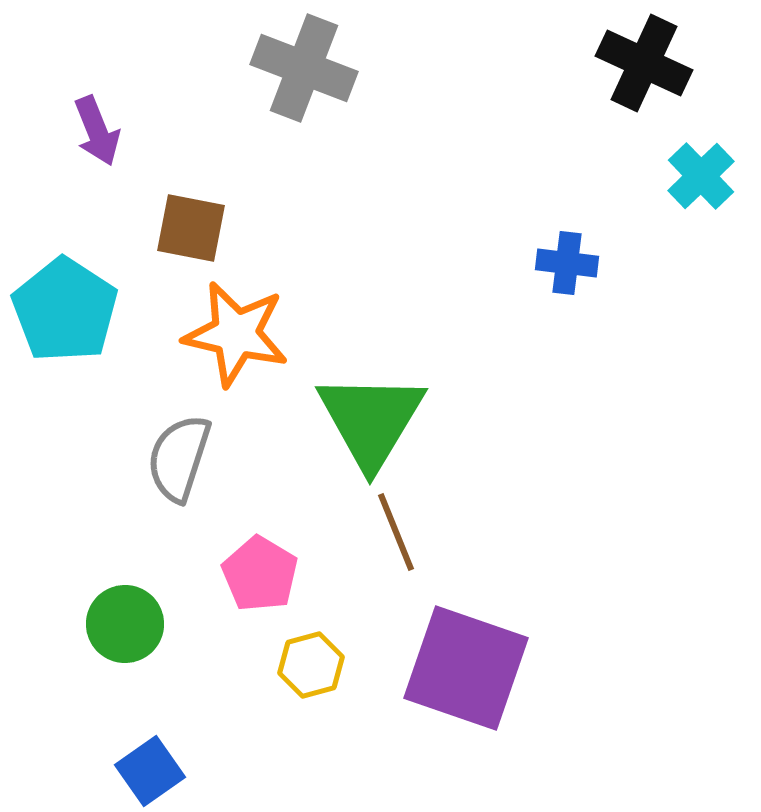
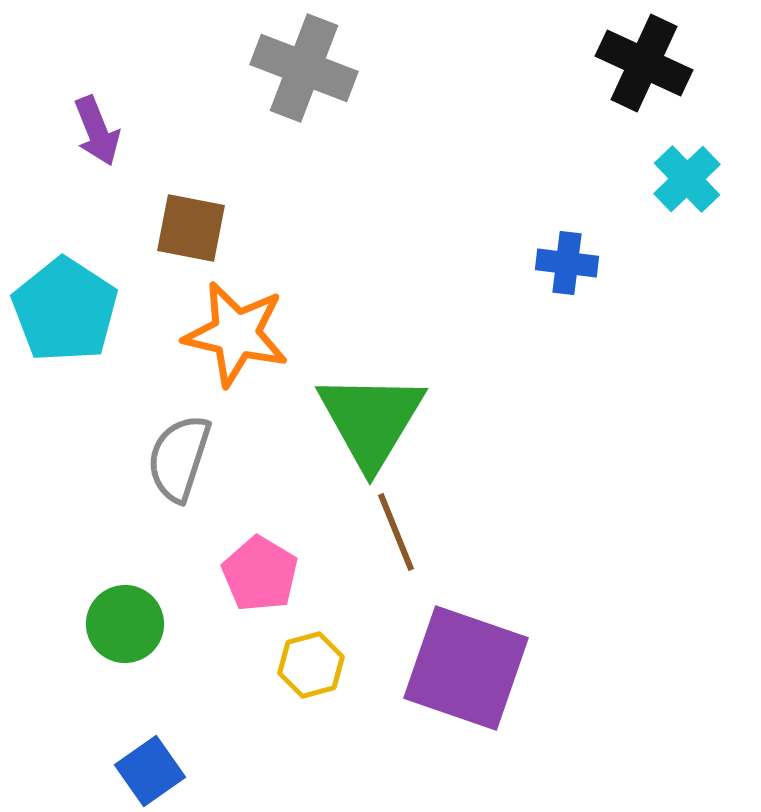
cyan cross: moved 14 px left, 3 px down
